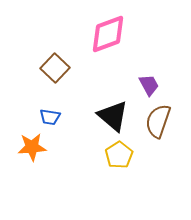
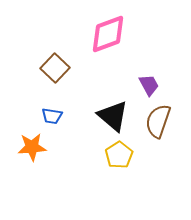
blue trapezoid: moved 2 px right, 1 px up
